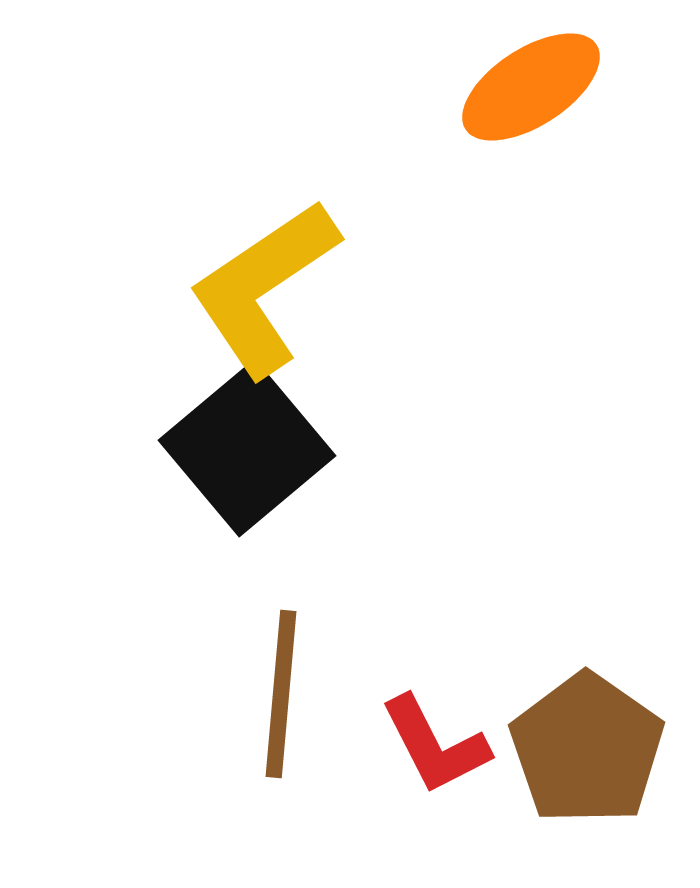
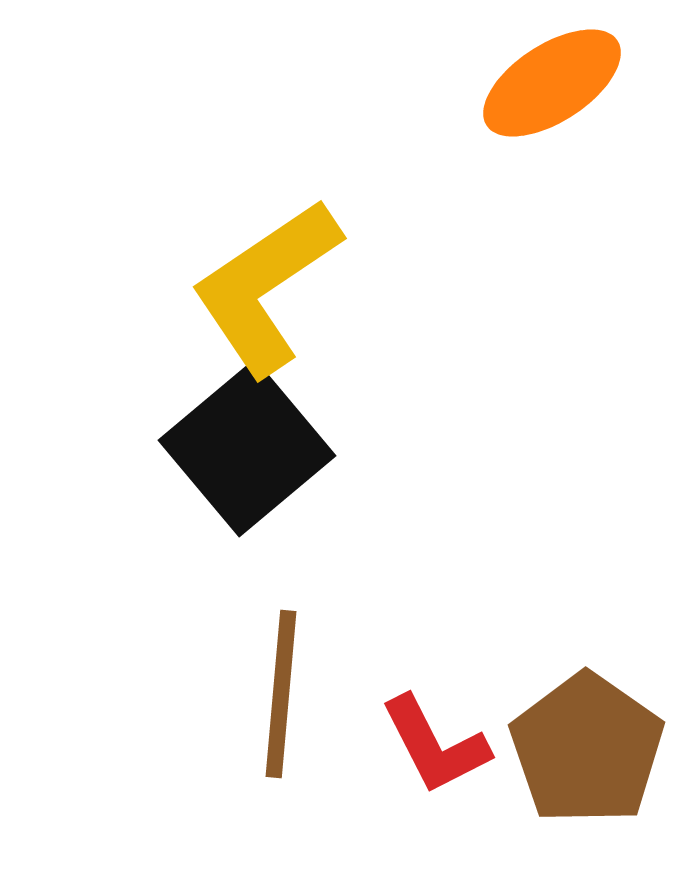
orange ellipse: moved 21 px right, 4 px up
yellow L-shape: moved 2 px right, 1 px up
